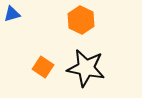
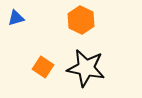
blue triangle: moved 4 px right, 4 px down
